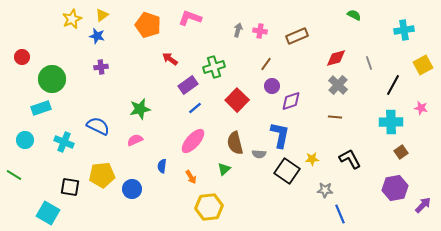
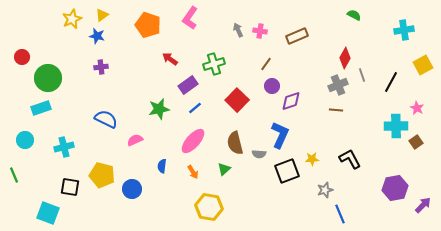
pink L-shape at (190, 18): rotated 75 degrees counterclockwise
gray arrow at (238, 30): rotated 40 degrees counterclockwise
red diamond at (336, 58): moved 9 px right; rotated 45 degrees counterclockwise
gray line at (369, 63): moved 7 px left, 12 px down
green cross at (214, 67): moved 3 px up
green circle at (52, 79): moved 4 px left, 1 px up
gray cross at (338, 85): rotated 24 degrees clockwise
black line at (393, 85): moved 2 px left, 3 px up
pink star at (421, 108): moved 4 px left; rotated 16 degrees clockwise
green star at (140, 109): moved 19 px right
brown line at (335, 117): moved 1 px right, 7 px up
cyan cross at (391, 122): moved 5 px right, 4 px down
blue semicircle at (98, 126): moved 8 px right, 7 px up
blue L-shape at (280, 135): rotated 12 degrees clockwise
cyan cross at (64, 142): moved 5 px down; rotated 36 degrees counterclockwise
brown square at (401, 152): moved 15 px right, 10 px up
black square at (287, 171): rotated 35 degrees clockwise
green line at (14, 175): rotated 35 degrees clockwise
yellow pentagon at (102, 175): rotated 20 degrees clockwise
orange arrow at (191, 177): moved 2 px right, 5 px up
gray star at (325, 190): rotated 21 degrees counterclockwise
yellow hexagon at (209, 207): rotated 16 degrees clockwise
cyan square at (48, 213): rotated 10 degrees counterclockwise
